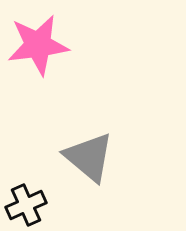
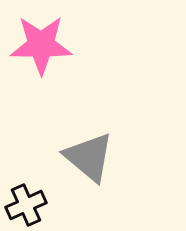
pink star: moved 3 px right; rotated 8 degrees clockwise
